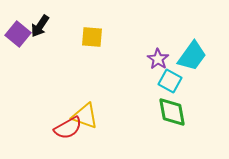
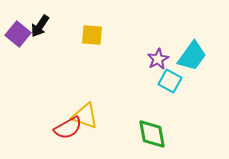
yellow square: moved 2 px up
purple star: rotated 10 degrees clockwise
green diamond: moved 20 px left, 22 px down
